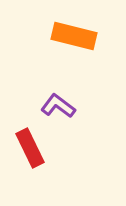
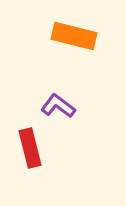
red rectangle: rotated 12 degrees clockwise
